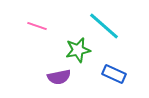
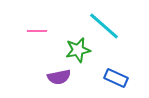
pink line: moved 5 px down; rotated 18 degrees counterclockwise
blue rectangle: moved 2 px right, 4 px down
